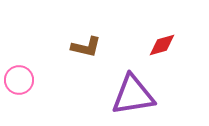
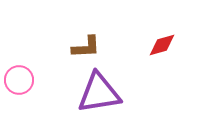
brown L-shape: rotated 16 degrees counterclockwise
purple triangle: moved 34 px left, 2 px up
